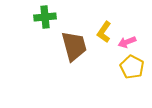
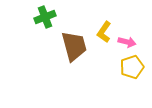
green cross: rotated 15 degrees counterclockwise
pink arrow: rotated 144 degrees counterclockwise
yellow pentagon: rotated 25 degrees clockwise
